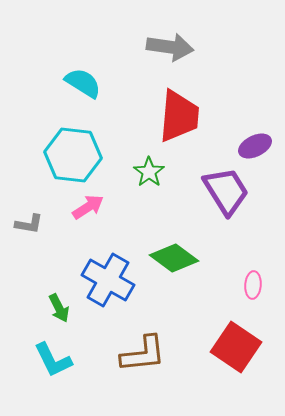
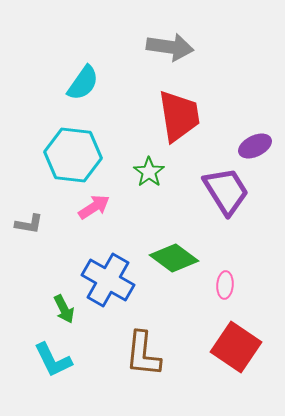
cyan semicircle: rotated 93 degrees clockwise
red trapezoid: rotated 14 degrees counterclockwise
pink arrow: moved 6 px right
pink ellipse: moved 28 px left
green arrow: moved 5 px right, 1 px down
brown L-shape: rotated 102 degrees clockwise
